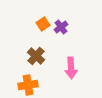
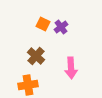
orange square: rotated 32 degrees counterclockwise
